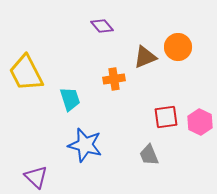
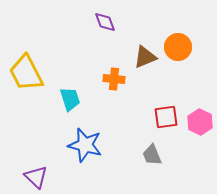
purple diamond: moved 3 px right, 4 px up; rotated 20 degrees clockwise
orange cross: rotated 15 degrees clockwise
gray trapezoid: moved 3 px right
